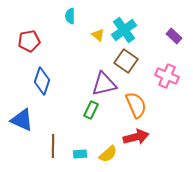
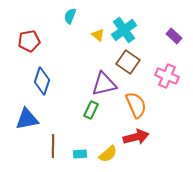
cyan semicircle: rotated 21 degrees clockwise
brown square: moved 2 px right, 1 px down
blue triangle: moved 5 px right, 1 px up; rotated 35 degrees counterclockwise
